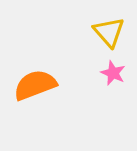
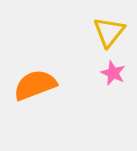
yellow triangle: rotated 20 degrees clockwise
